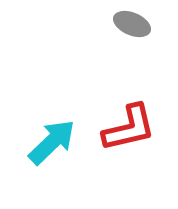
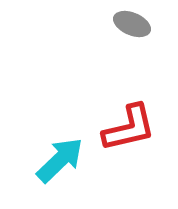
cyan arrow: moved 8 px right, 18 px down
